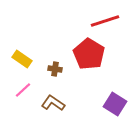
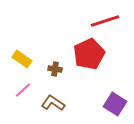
red pentagon: rotated 16 degrees clockwise
